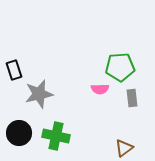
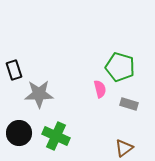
green pentagon: rotated 20 degrees clockwise
pink semicircle: rotated 102 degrees counterclockwise
gray star: rotated 12 degrees clockwise
gray rectangle: moved 3 px left, 6 px down; rotated 66 degrees counterclockwise
green cross: rotated 12 degrees clockwise
